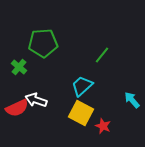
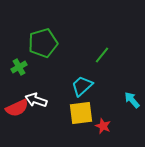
green pentagon: rotated 12 degrees counterclockwise
green cross: rotated 21 degrees clockwise
yellow square: rotated 35 degrees counterclockwise
